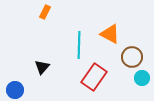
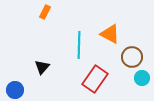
red rectangle: moved 1 px right, 2 px down
